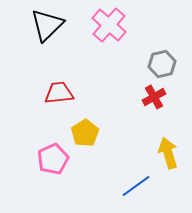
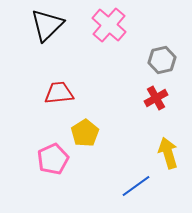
gray hexagon: moved 4 px up
red cross: moved 2 px right, 1 px down
